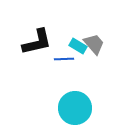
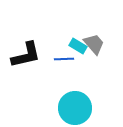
black L-shape: moved 11 px left, 13 px down
